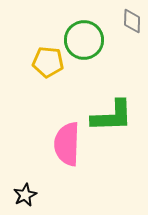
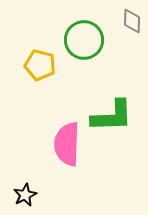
yellow pentagon: moved 8 px left, 3 px down; rotated 8 degrees clockwise
